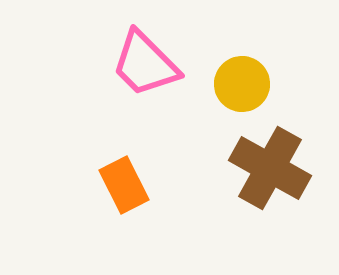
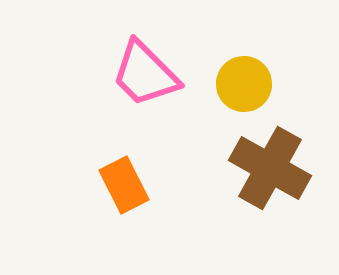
pink trapezoid: moved 10 px down
yellow circle: moved 2 px right
